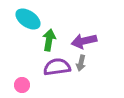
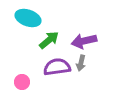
cyan ellipse: moved 1 px up; rotated 15 degrees counterclockwise
green arrow: rotated 40 degrees clockwise
pink circle: moved 3 px up
